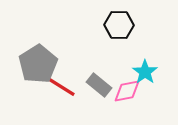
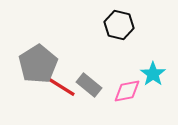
black hexagon: rotated 12 degrees clockwise
cyan star: moved 8 px right, 2 px down
gray rectangle: moved 10 px left
